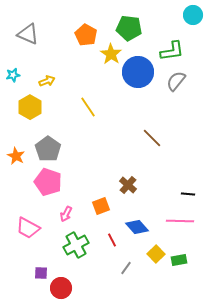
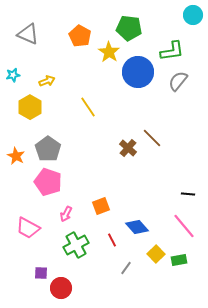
orange pentagon: moved 6 px left, 1 px down
yellow star: moved 2 px left, 2 px up
gray semicircle: moved 2 px right
brown cross: moved 37 px up
pink line: moved 4 px right, 5 px down; rotated 48 degrees clockwise
